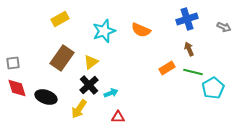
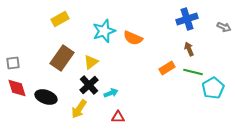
orange semicircle: moved 8 px left, 8 px down
